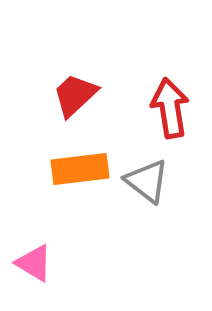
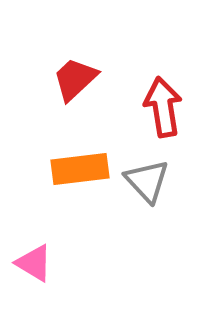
red trapezoid: moved 16 px up
red arrow: moved 7 px left, 1 px up
gray triangle: rotated 9 degrees clockwise
